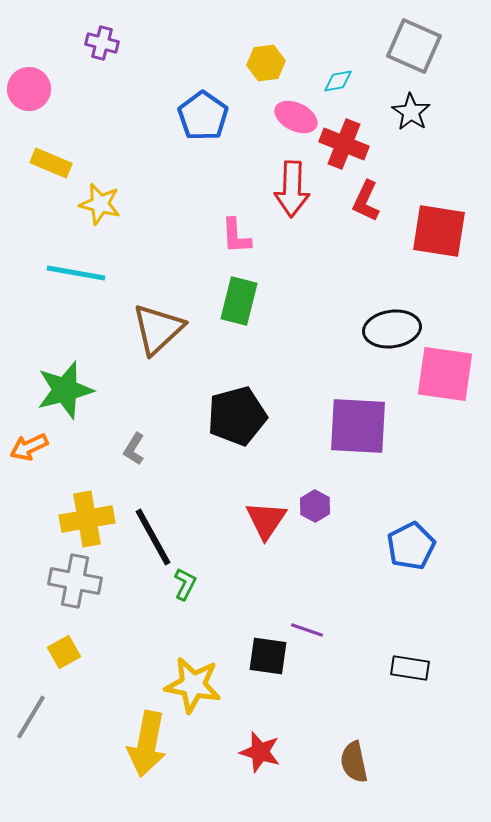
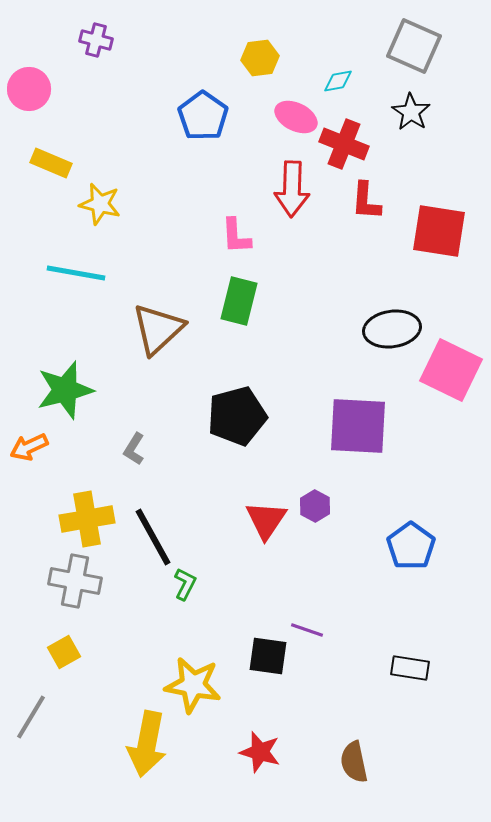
purple cross at (102, 43): moved 6 px left, 3 px up
yellow hexagon at (266, 63): moved 6 px left, 5 px up
red L-shape at (366, 201): rotated 21 degrees counterclockwise
pink square at (445, 374): moved 6 px right, 4 px up; rotated 18 degrees clockwise
blue pentagon at (411, 546): rotated 9 degrees counterclockwise
